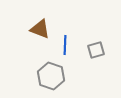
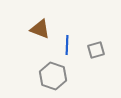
blue line: moved 2 px right
gray hexagon: moved 2 px right
